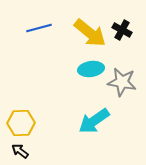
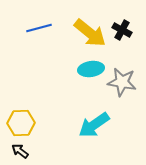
cyan arrow: moved 4 px down
